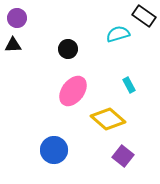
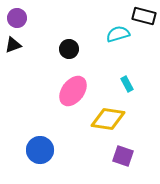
black rectangle: rotated 20 degrees counterclockwise
black triangle: rotated 18 degrees counterclockwise
black circle: moved 1 px right
cyan rectangle: moved 2 px left, 1 px up
yellow diamond: rotated 32 degrees counterclockwise
blue circle: moved 14 px left
purple square: rotated 20 degrees counterclockwise
